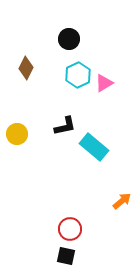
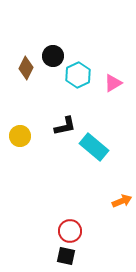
black circle: moved 16 px left, 17 px down
pink triangle: moved 9 px right
yellow circle: moved 3 px right, 2 px down
orange arrow: rotated 18 degrees clockwise
red circle: moved 2 px down
